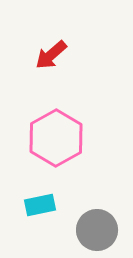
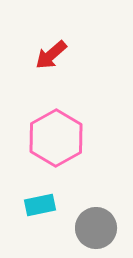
gray circle: moved 1 px left, 2 px up
